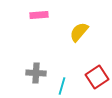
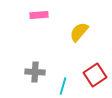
gray cross: moved 1 px left, 1 px up
red square: moved 2 px left, 2 px up
cyan line: moved 1 px right
